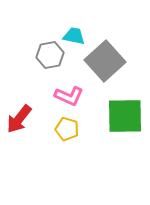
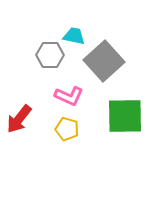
gray hexagon: rotated 12 degrees clockwise
gray square: moved 1 px left
